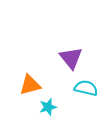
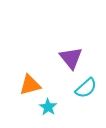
cyan semicircle: rotated 125 degrees clockwise
cyan star: rotated 24 degrees counterclockwise
